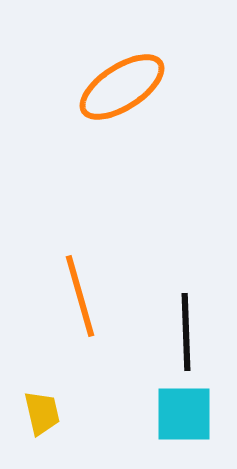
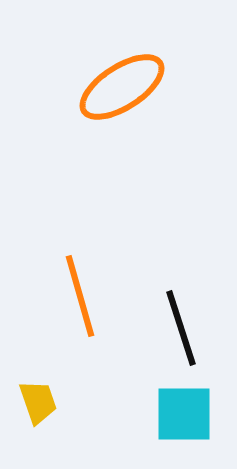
black line: moved 5 px left, 4 px up; rotated 16 degrees counterclockwise
yellow trapezoid: moved 4 px left, 11 px up; rotated 6 degrees counterclockwise
